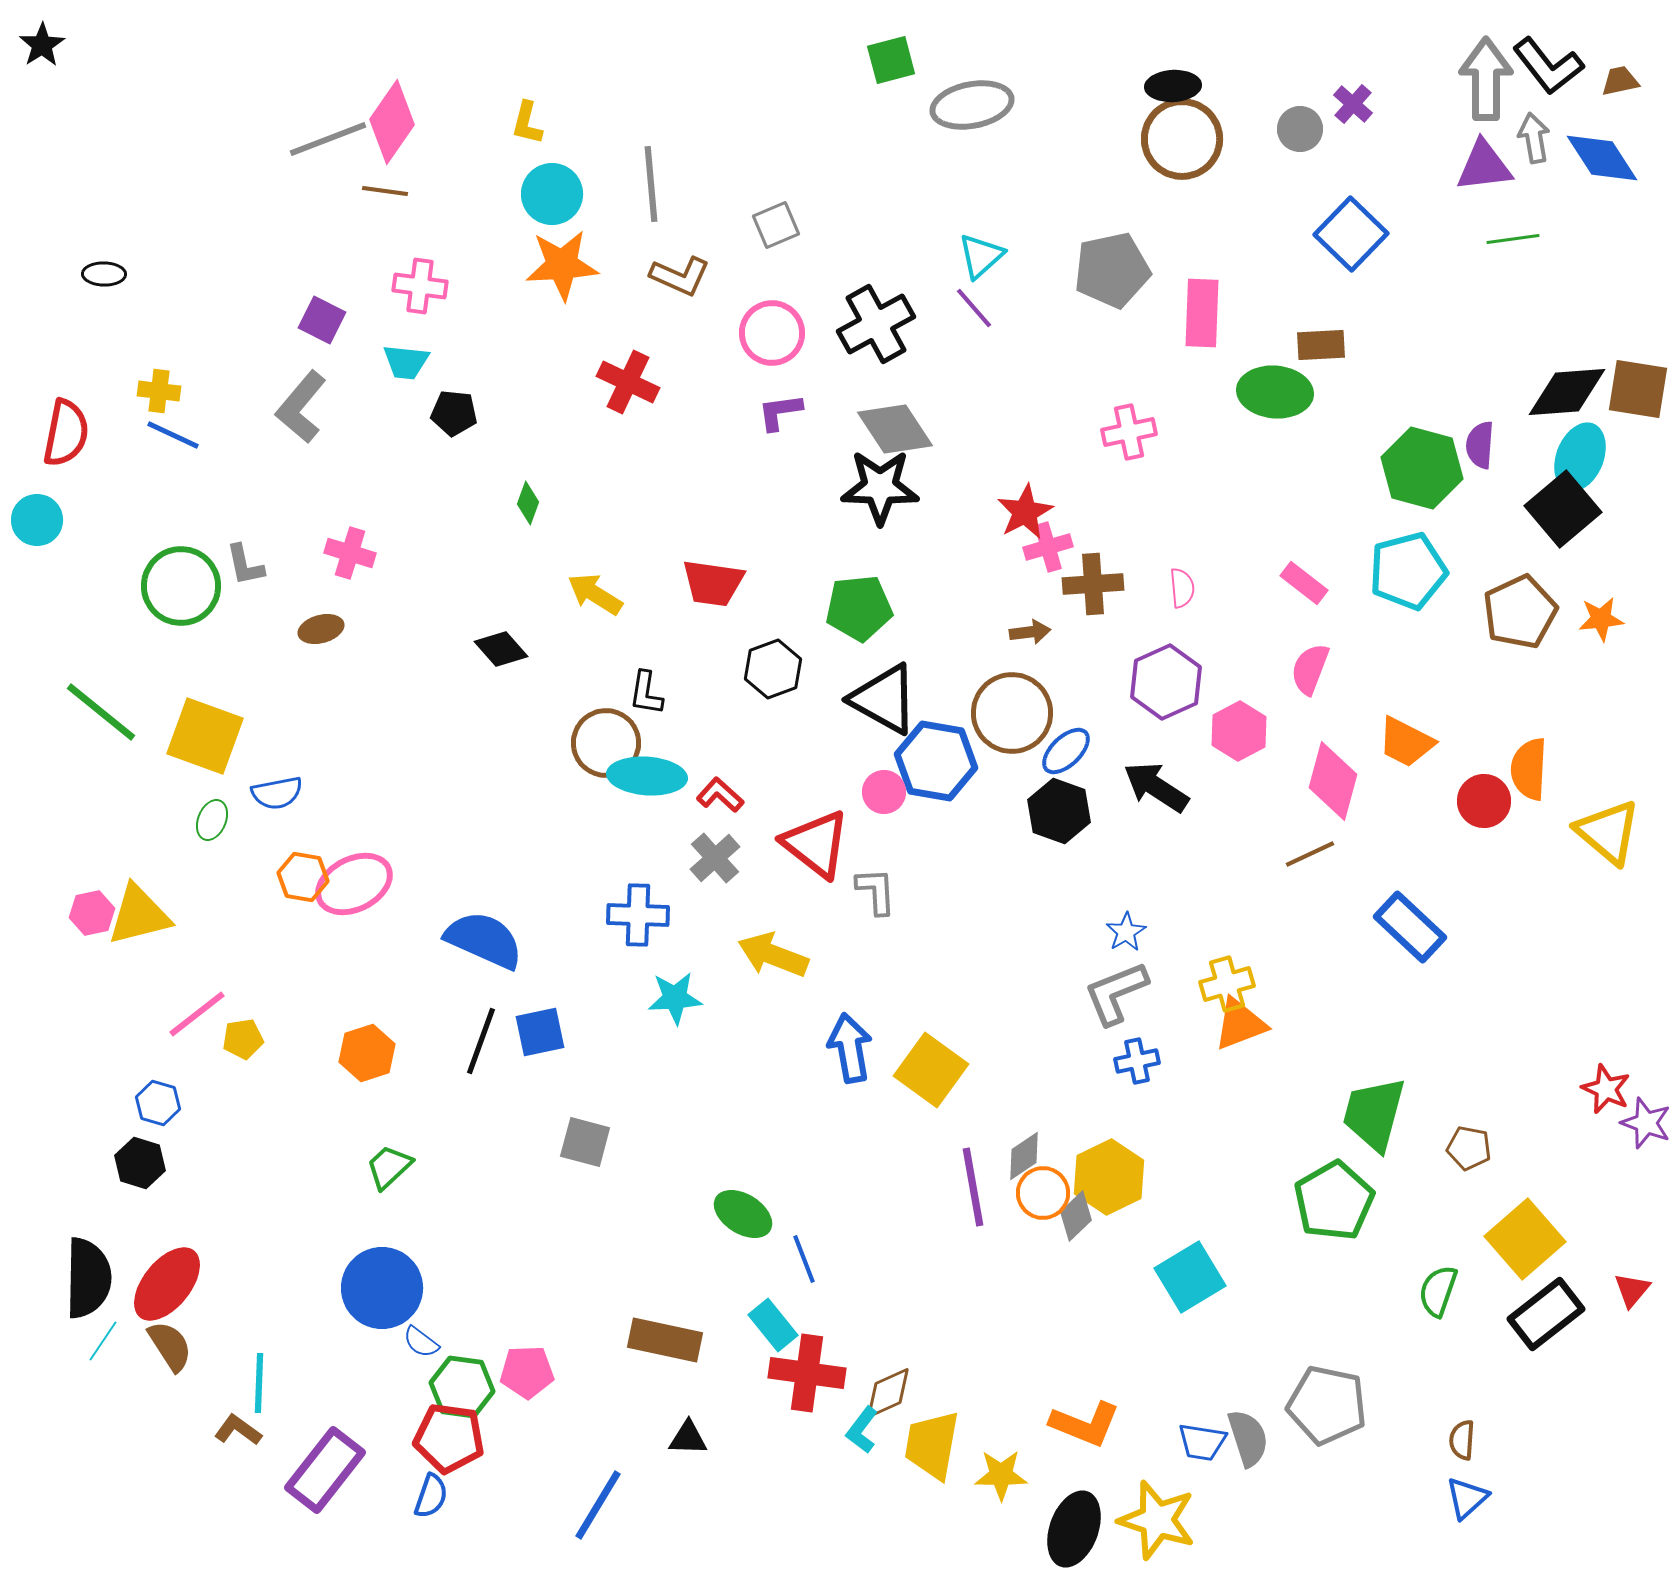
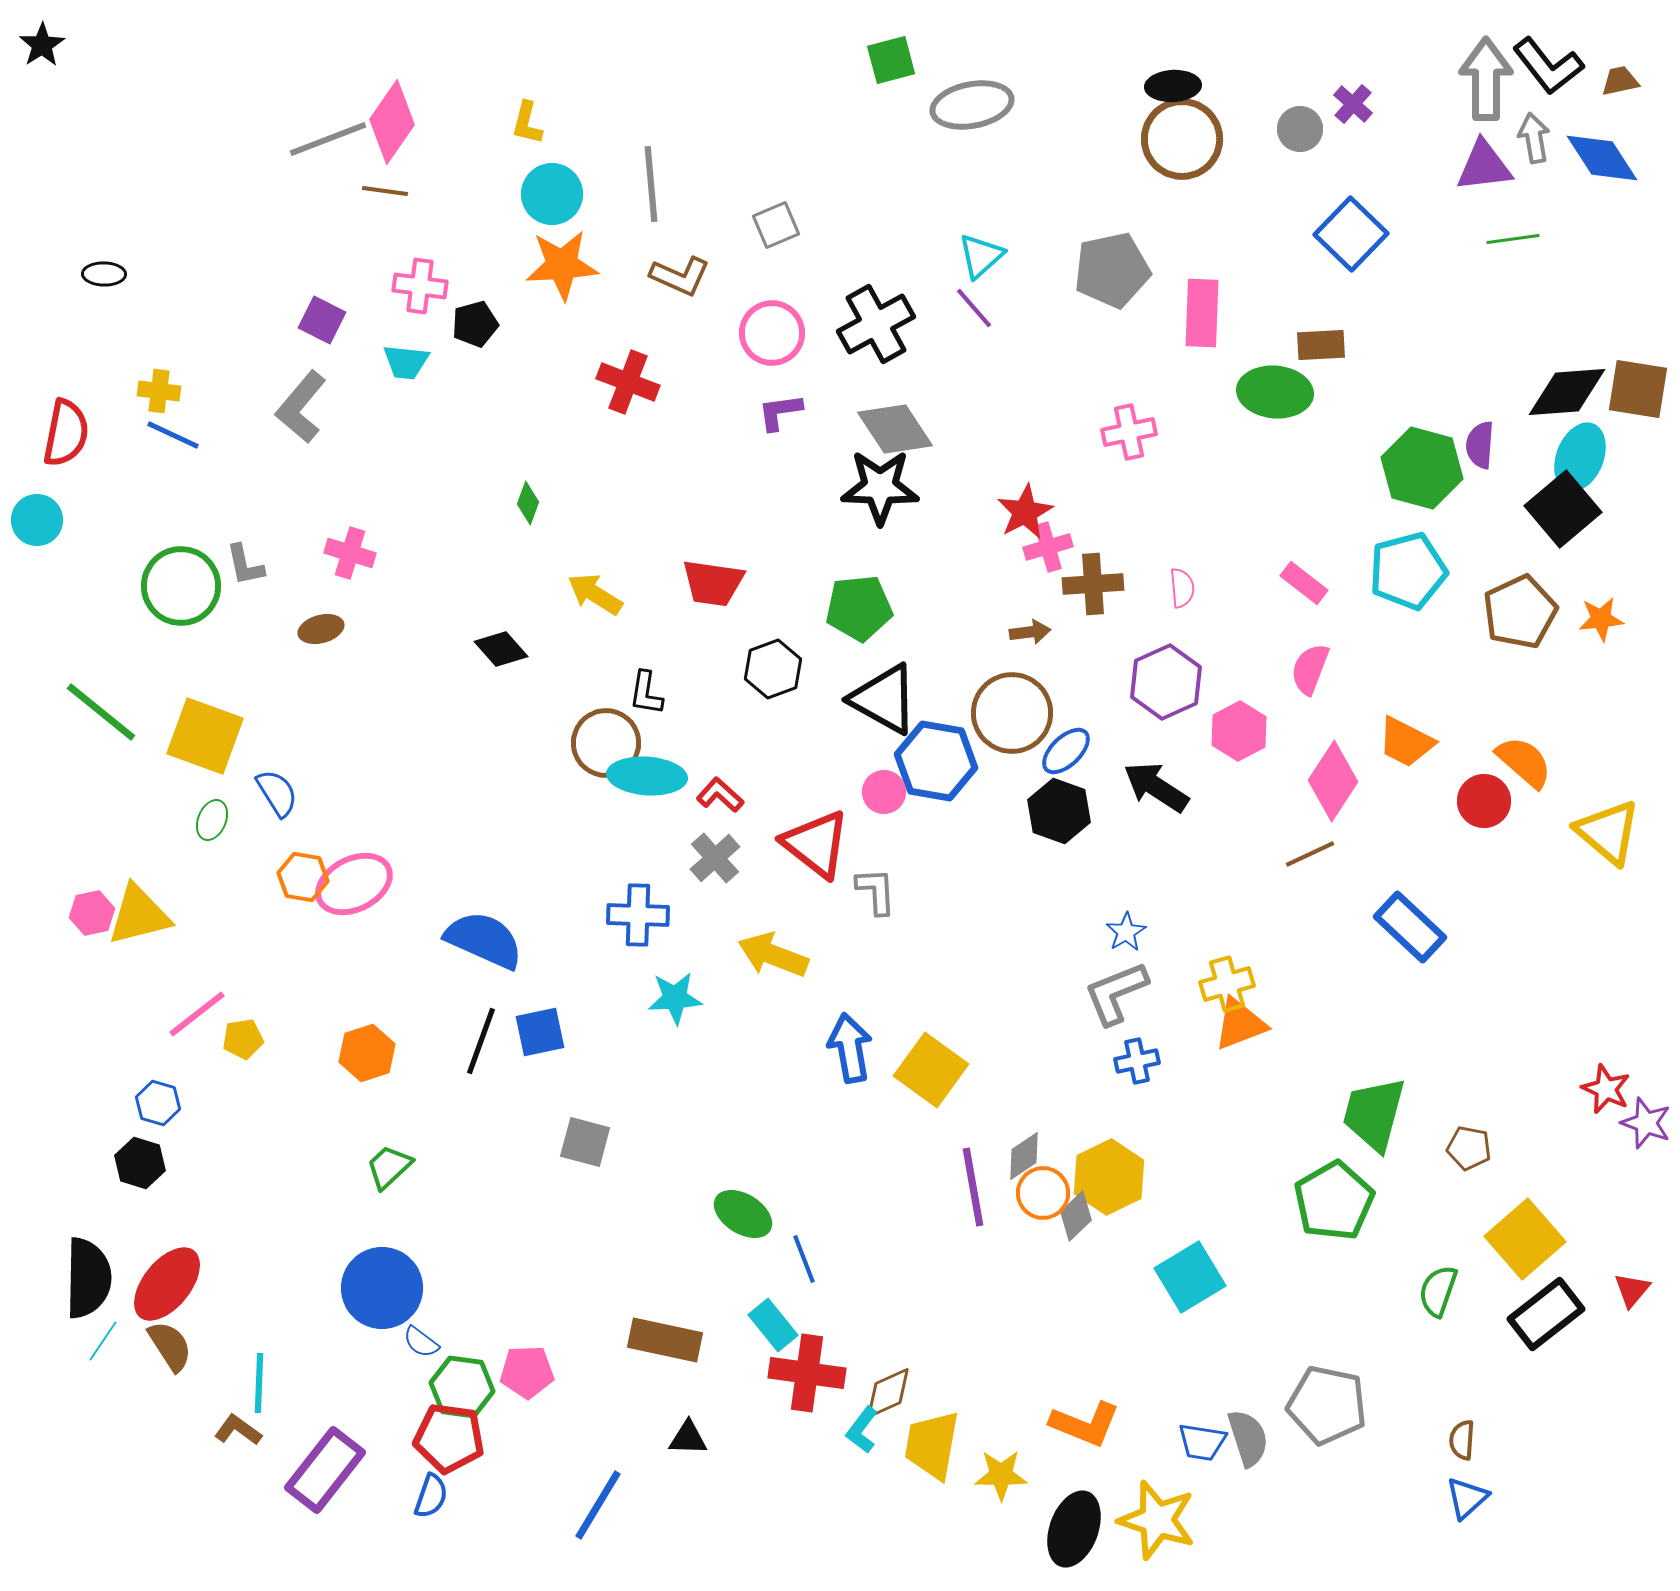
red cross at (628, 382): rotated 4 degrees counterclockwise
black pentagon at (454, 413): moved 21 px right, 89 px up; rotated 21 degrees counterclockwise
orange semicircle at (1529, 769): moved 5 px left, 7 px up; rotated 128 degrees clockwise
pink diamond at (1333, 781): rotated 18 degrees clockwise
blue semicircle at (277, 793): rotated 111 degrees counterclockwise
